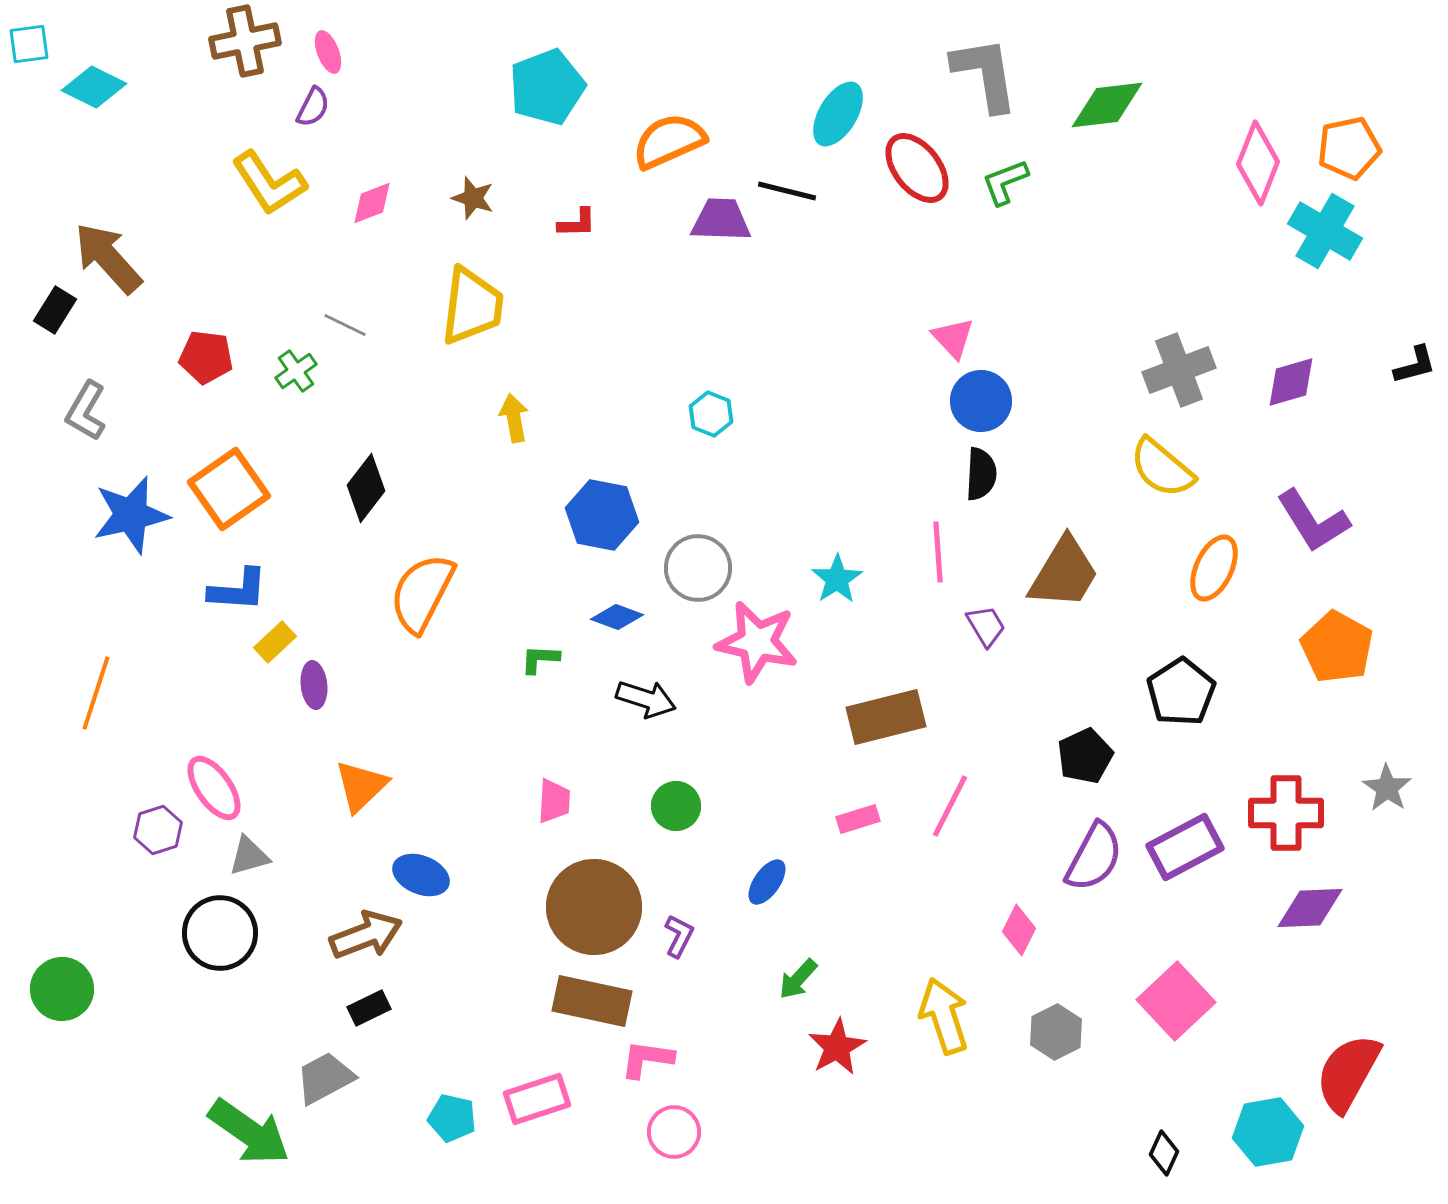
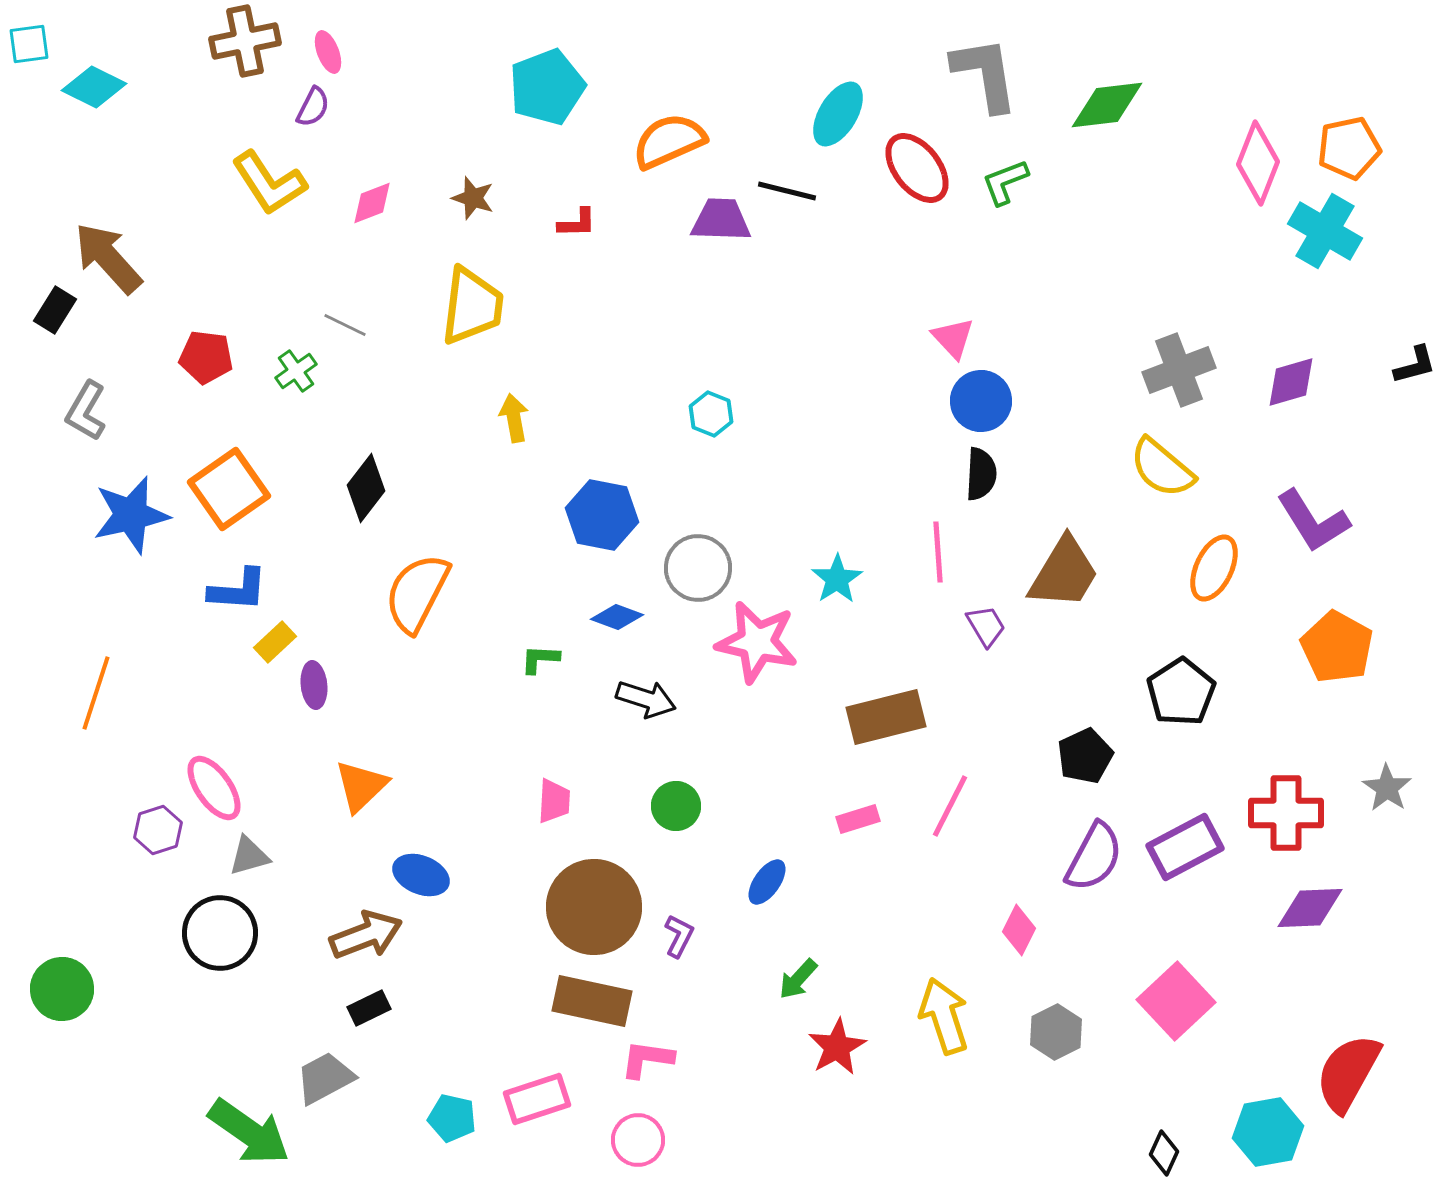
orange semicircle at (422, 593): moved 5 px left
pink circle at (674, 1132): moved 36 px left, 8 px down
